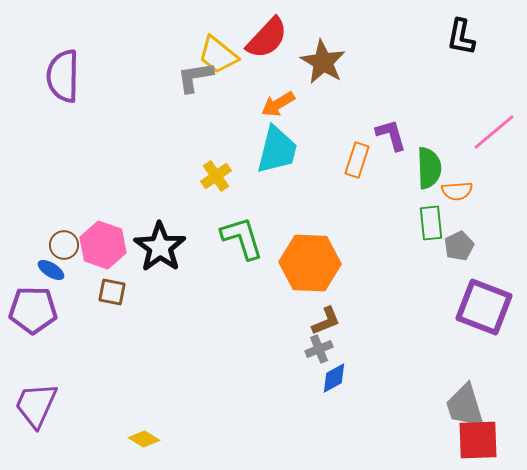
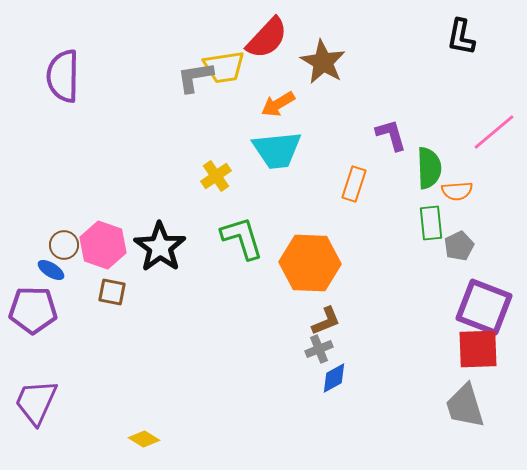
yellow trapezoid: moved 6 px right, 12 px down; rotated 48 degrees counterclockwise
cyan trapezoid: rotated 70 degrees clockwise
orange rectangle: moved 3 px left, 24 px down
purple trapezoid: moved 3 px up
red square: moved 91 px up
